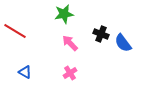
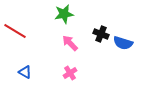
blue semicircle: rotated 36 degrees counterclockwise
